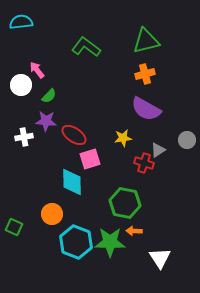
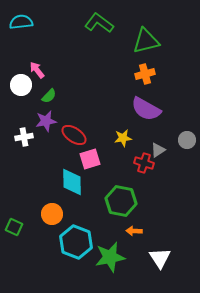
green L-shape: moved 13 px right, 24 px up
purple star: rotated 15 degrees counterclockwise
green hexagon: moved 4 px left, 2 px up
green star: moved 15 px down; rotated 12 degrees counterclockwise
